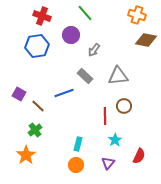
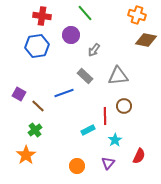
red cross: rotated 12 degrees counterclockwise
cyan rectangle: moved 10 px right, 14 px up; rotated 48 degrees clockwise
orange circle: moved 1 px right, 1 px down
